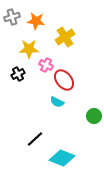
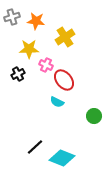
black line: moved 8 px down
